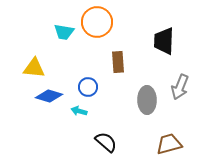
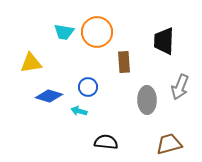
orange circle: moved 10 px down
brown rectangle: moved 6 px right
yellow triangle: moved 3 px left, 5 px up; rotated 15 degrees counterclockwise
black semicircle: rotated 35 degrees counterclockwise
